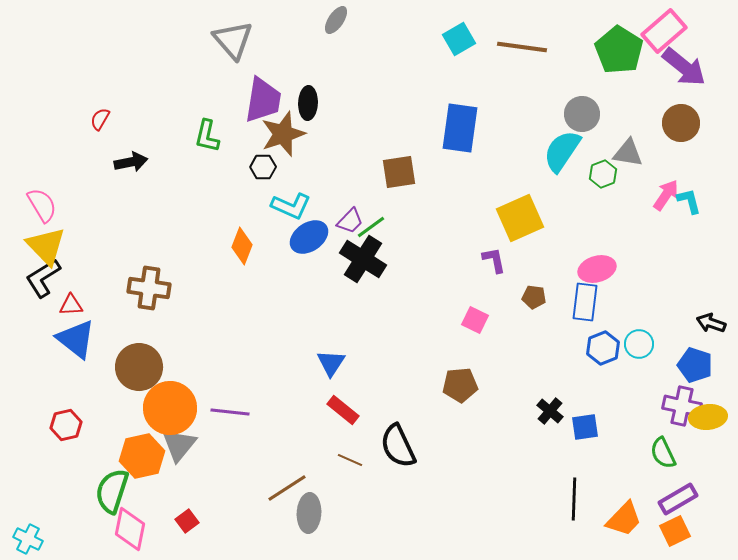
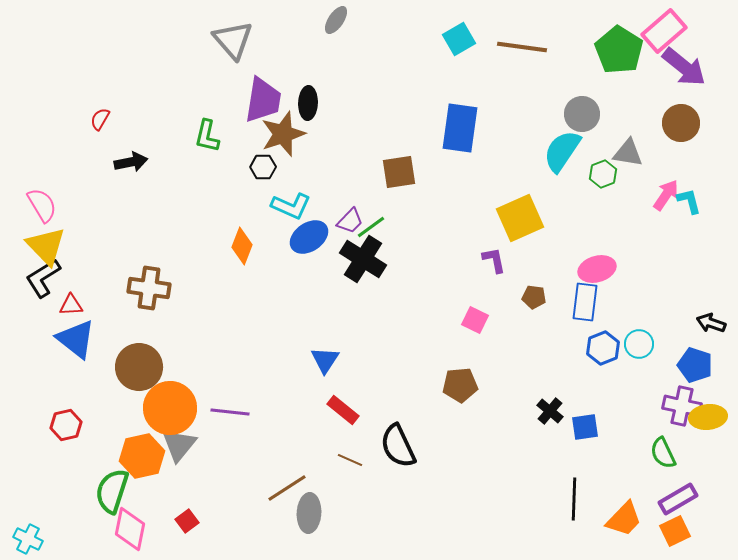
blue triangle at (331, 363): moved 6 px left, 3 px up
